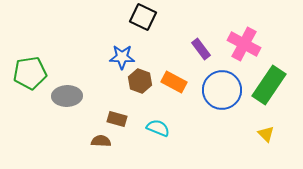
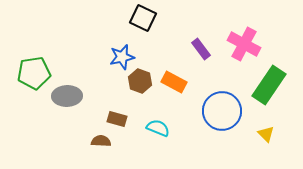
black square: moved 1 px down
blue star: rotated 15 degrees counterclockwise
green pentagon: moved 4 px right
blue circle: moved 21 px down
